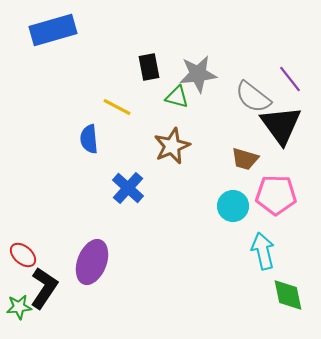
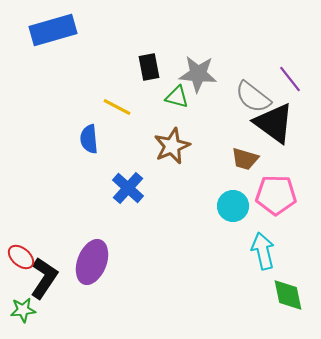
gray star: rotated 12 degrees clockwise
black triangle: moved 7 px left, 2 px up; rotated 18 degrees counterclockwise
red ellipse: moved 2 px left, 2 px down
black L-shape: moved 10 px up
green star: moved 4 px right, 3 px down
